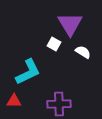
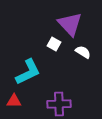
purple triangle: rotated 12 degrees counterclockwise
